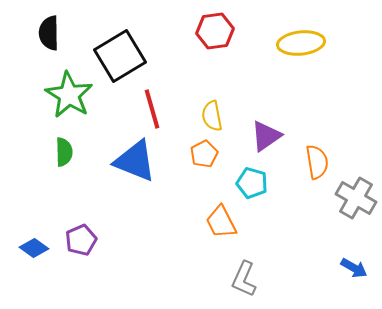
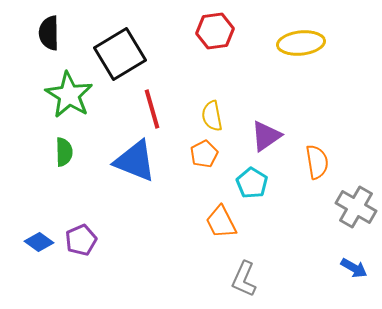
black square: moved 2 px up
cyan pentagon: rotated 16 degrees clockwise
gray cross: moved 9 px down
blue diamond: moved 5 px right, 6 px up
